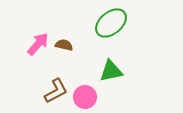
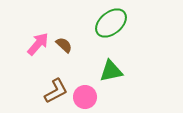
brown semicircle: rotated 30 degrees clockwise
